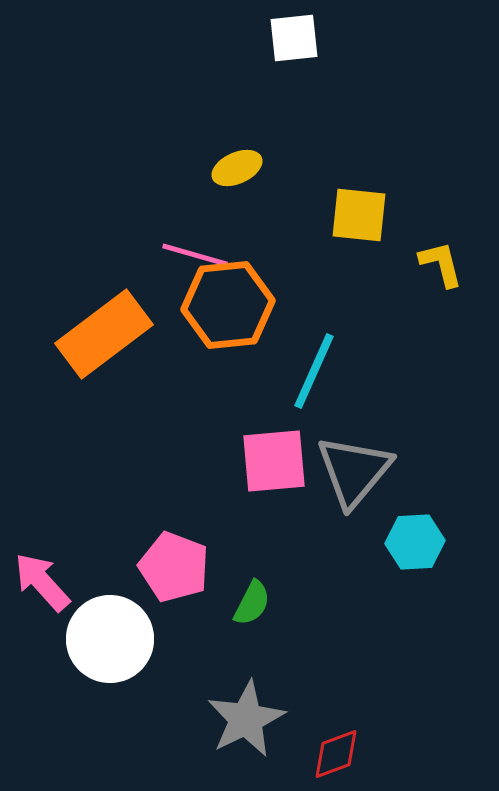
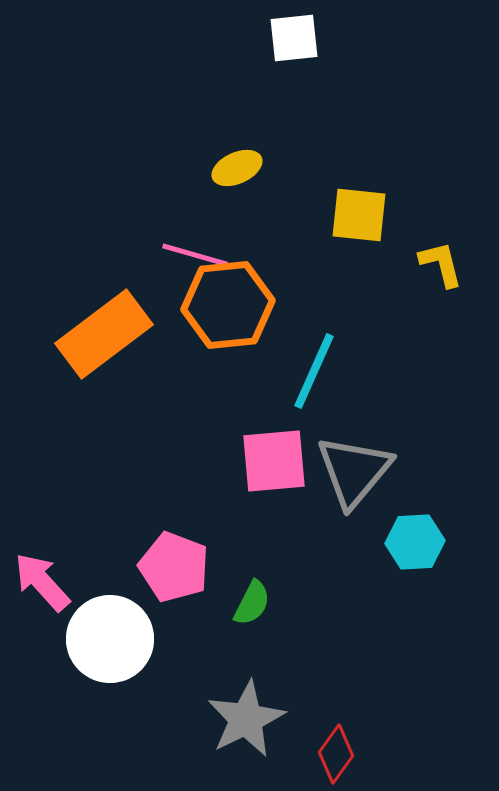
red diamond: rotated 34 degrees counterclockwise
